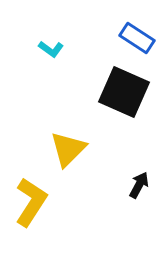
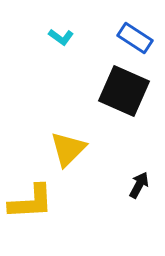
blue rectangle: moved 2 px left
cyan L-shape: moved 10 px right, 12 px up
black square: moved 1 px up
yellow L-shape: rotated 54 degrees clockwise
